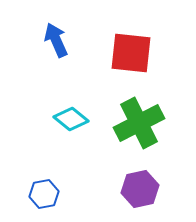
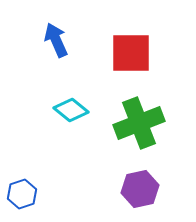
red square: rotated 6 degrees counterclockwise
cyan diamond: moved 9 px up
green cross: rotated 6 degrees clockwise
blue hexagon: moved 22 px left; rotated 8 degrees counterclockwise
